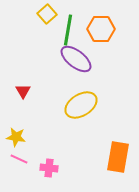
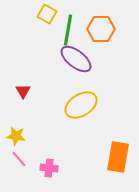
yellow square: rotated 18 degrees counterclockwise
yellow star: moved 1 px up
pink line: rotated 24 degrees clockwise
